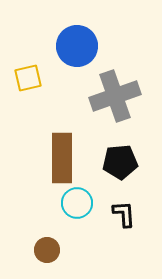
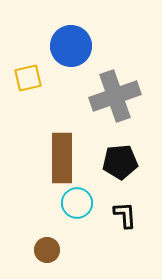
blue circle: moved 6 px left
black L-shape: moved 1 px right, 1 px down
